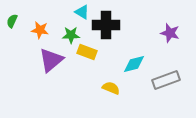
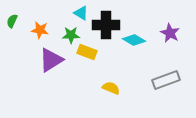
cyan triangle: moved 1 px left, 1 px down
purple star: rotated 12 degrees clockwise
purple triangle: rotated 8 degrees clockwise
cyan diamond: moved 24 px up; rotated 45 degrees clockwise
